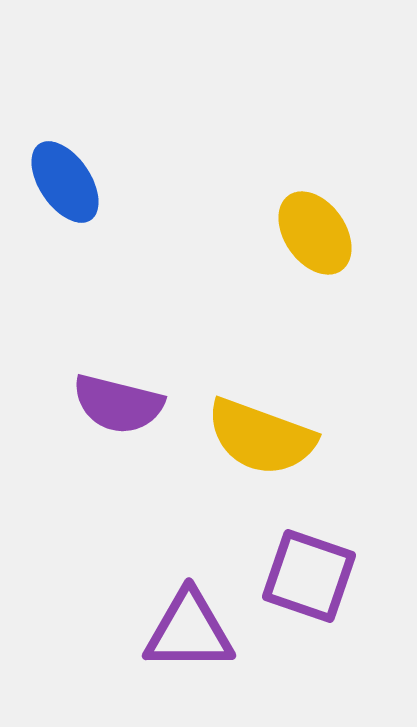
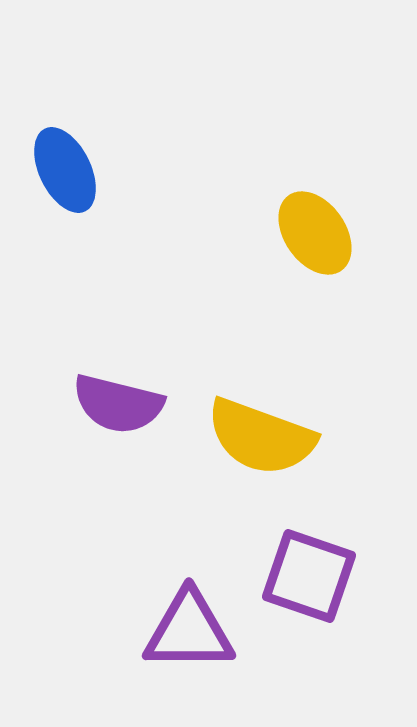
blue ellipse: moved 12 px up; rotated 8 degrees clockwise
